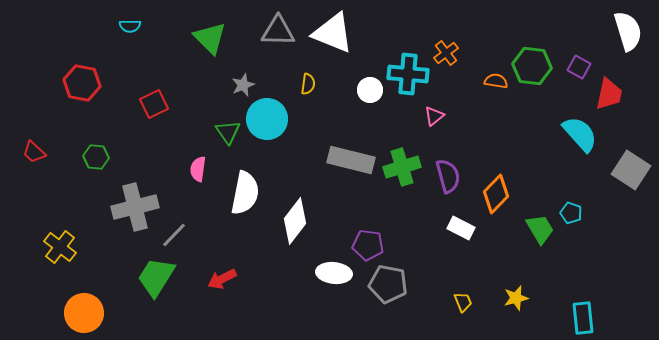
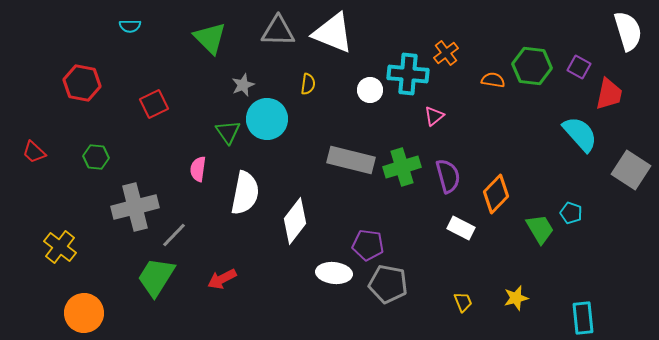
orange semicircle at (496, 81): moved 3 px left, 1 px up
